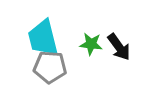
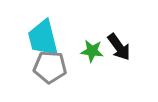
green star: moved 1 px right, 7 px down
